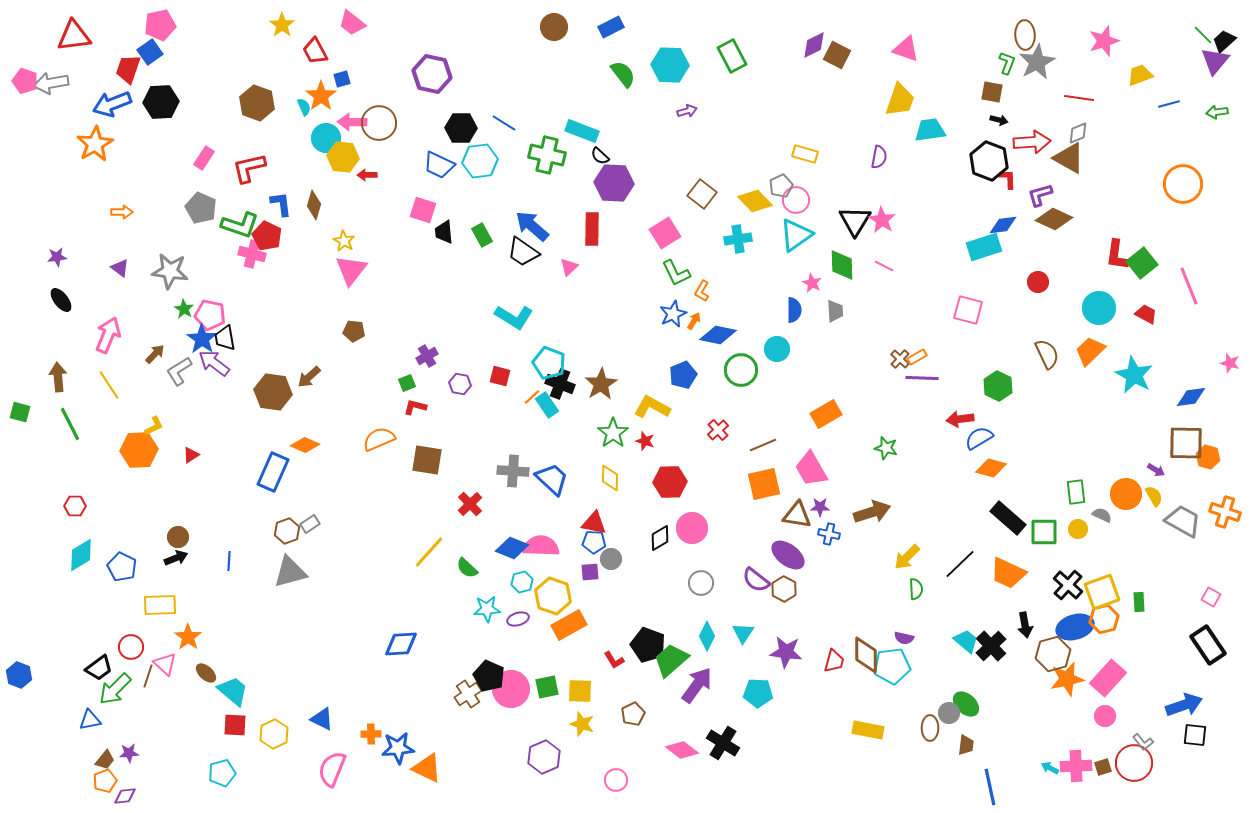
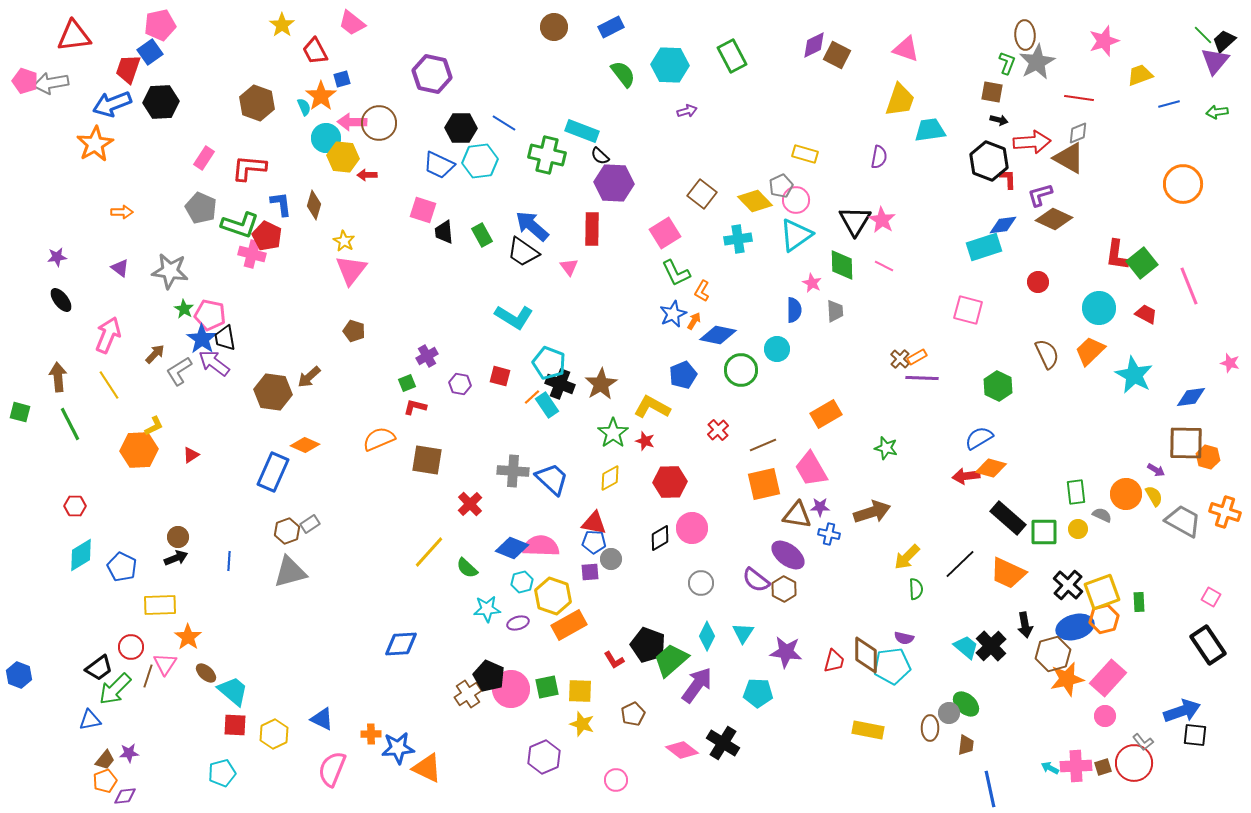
red L-shape at (249, 168): rotated 18 degrees clockwise
pink triangle at (569, 267): rotated 24 degrees counterclockwise
brown pentagon at (354, 331): rotated 10 degrees clockwise
red arrow at (960, 419): moved 6 px right, 57 px down
yellow diamond at (610, 478): rotated 60 degrees clockwise
purple ellipse at (518, 619): moved 4 px down
cyan trapezoid at (966, 641): moved 6 px down
pink triangle at (165, 664): rotated 20 degrees clockwise
blue arrow at (1184, 705): moved 2 px left, 6 px down
blue line at (990, 787): moved 2 px down
